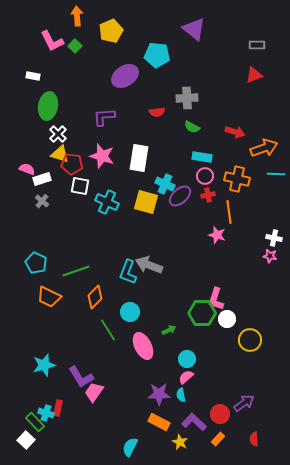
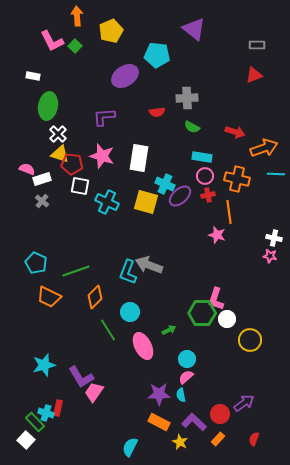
red semicircle at (254, 439): rotated 24 degrees clockwise
